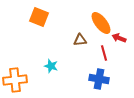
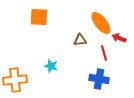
orange square: rotated 18 degrees counterclockwise
